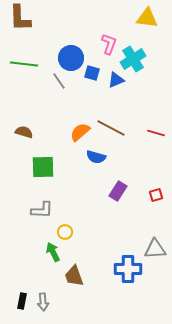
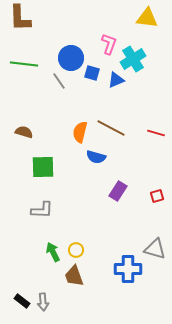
orange semicircle: rotated 35 degrees counterclockwise
red square: moved 1 px right, 1 px down
yellow circle: moved 11 px right, 18 px down
gray triangle: rotated 20 degrees clockwise
black rectangle: rotated 63 degrees counterclockwise
